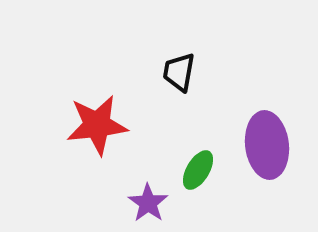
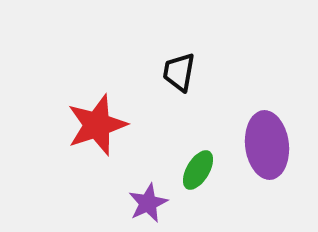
red star: rotated 12 degrees counterclockwise
purple star: rotated 12 degrees clockwise
